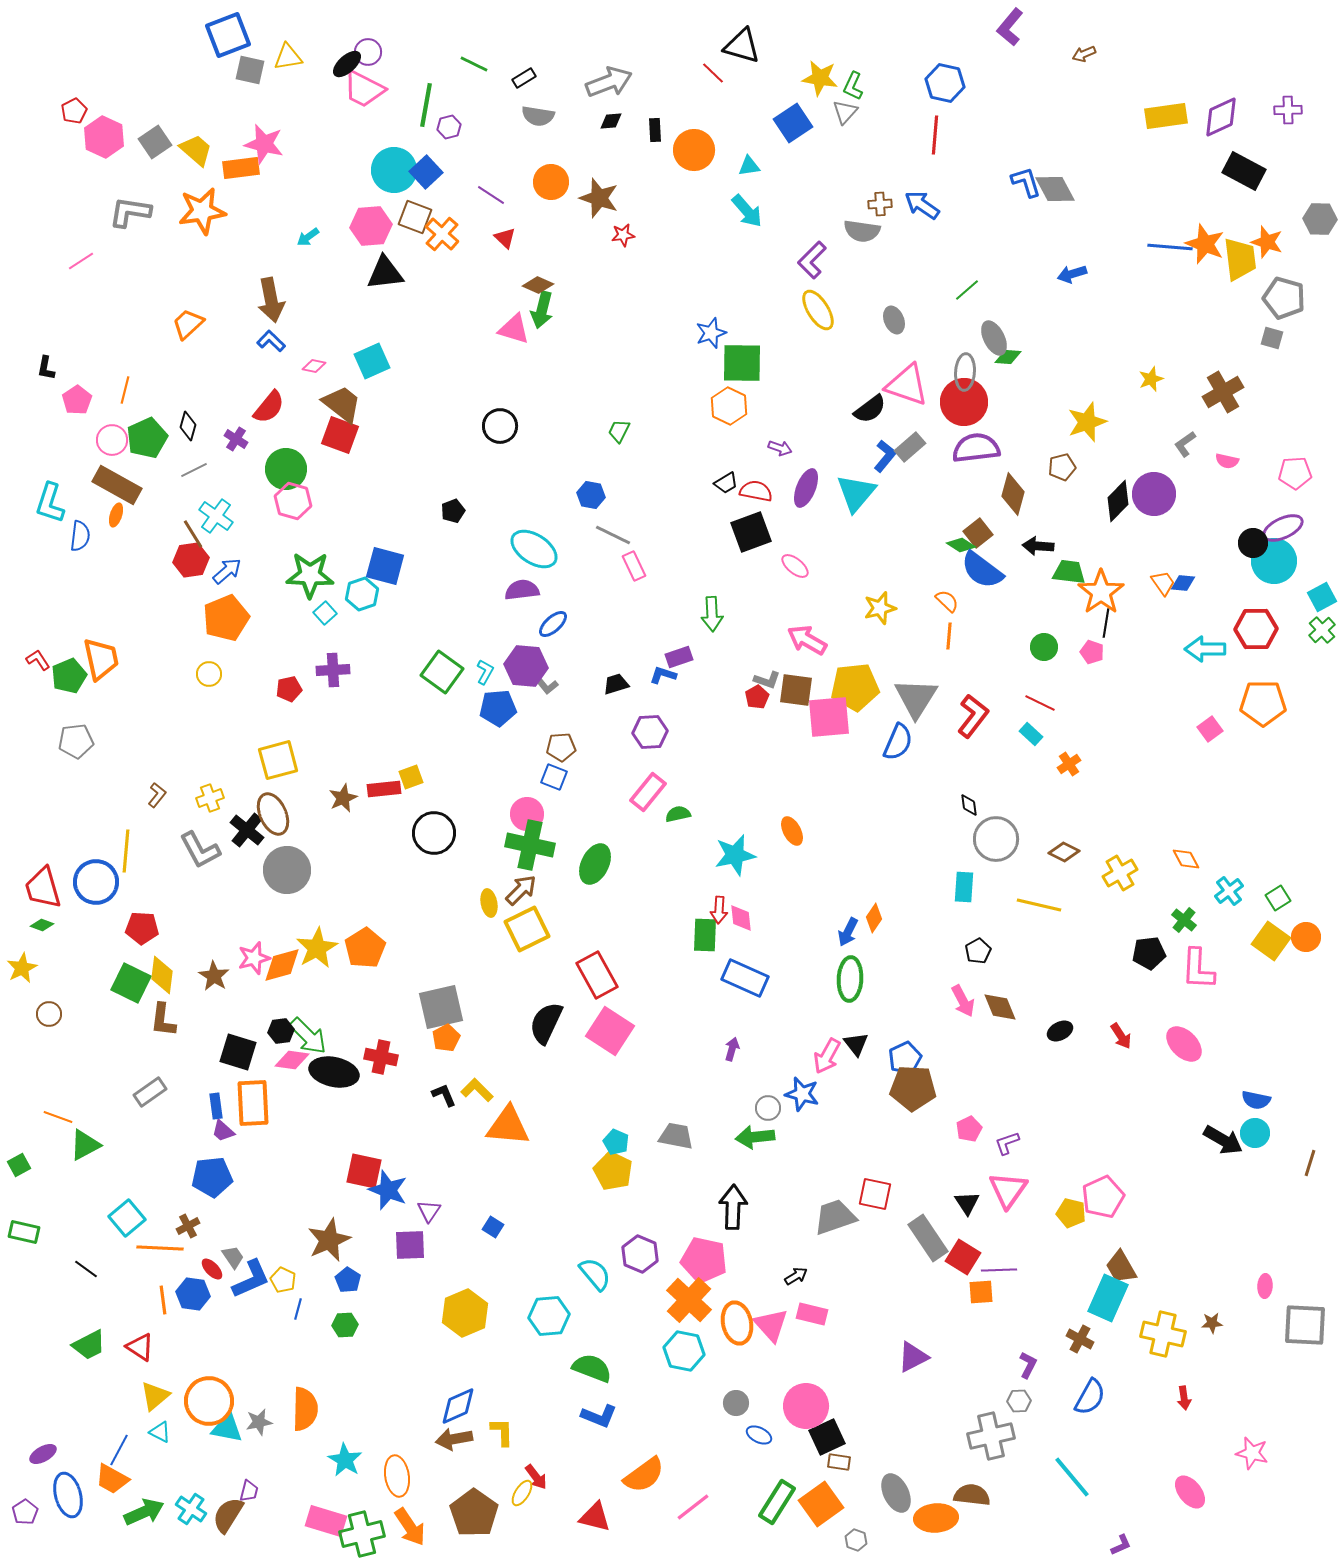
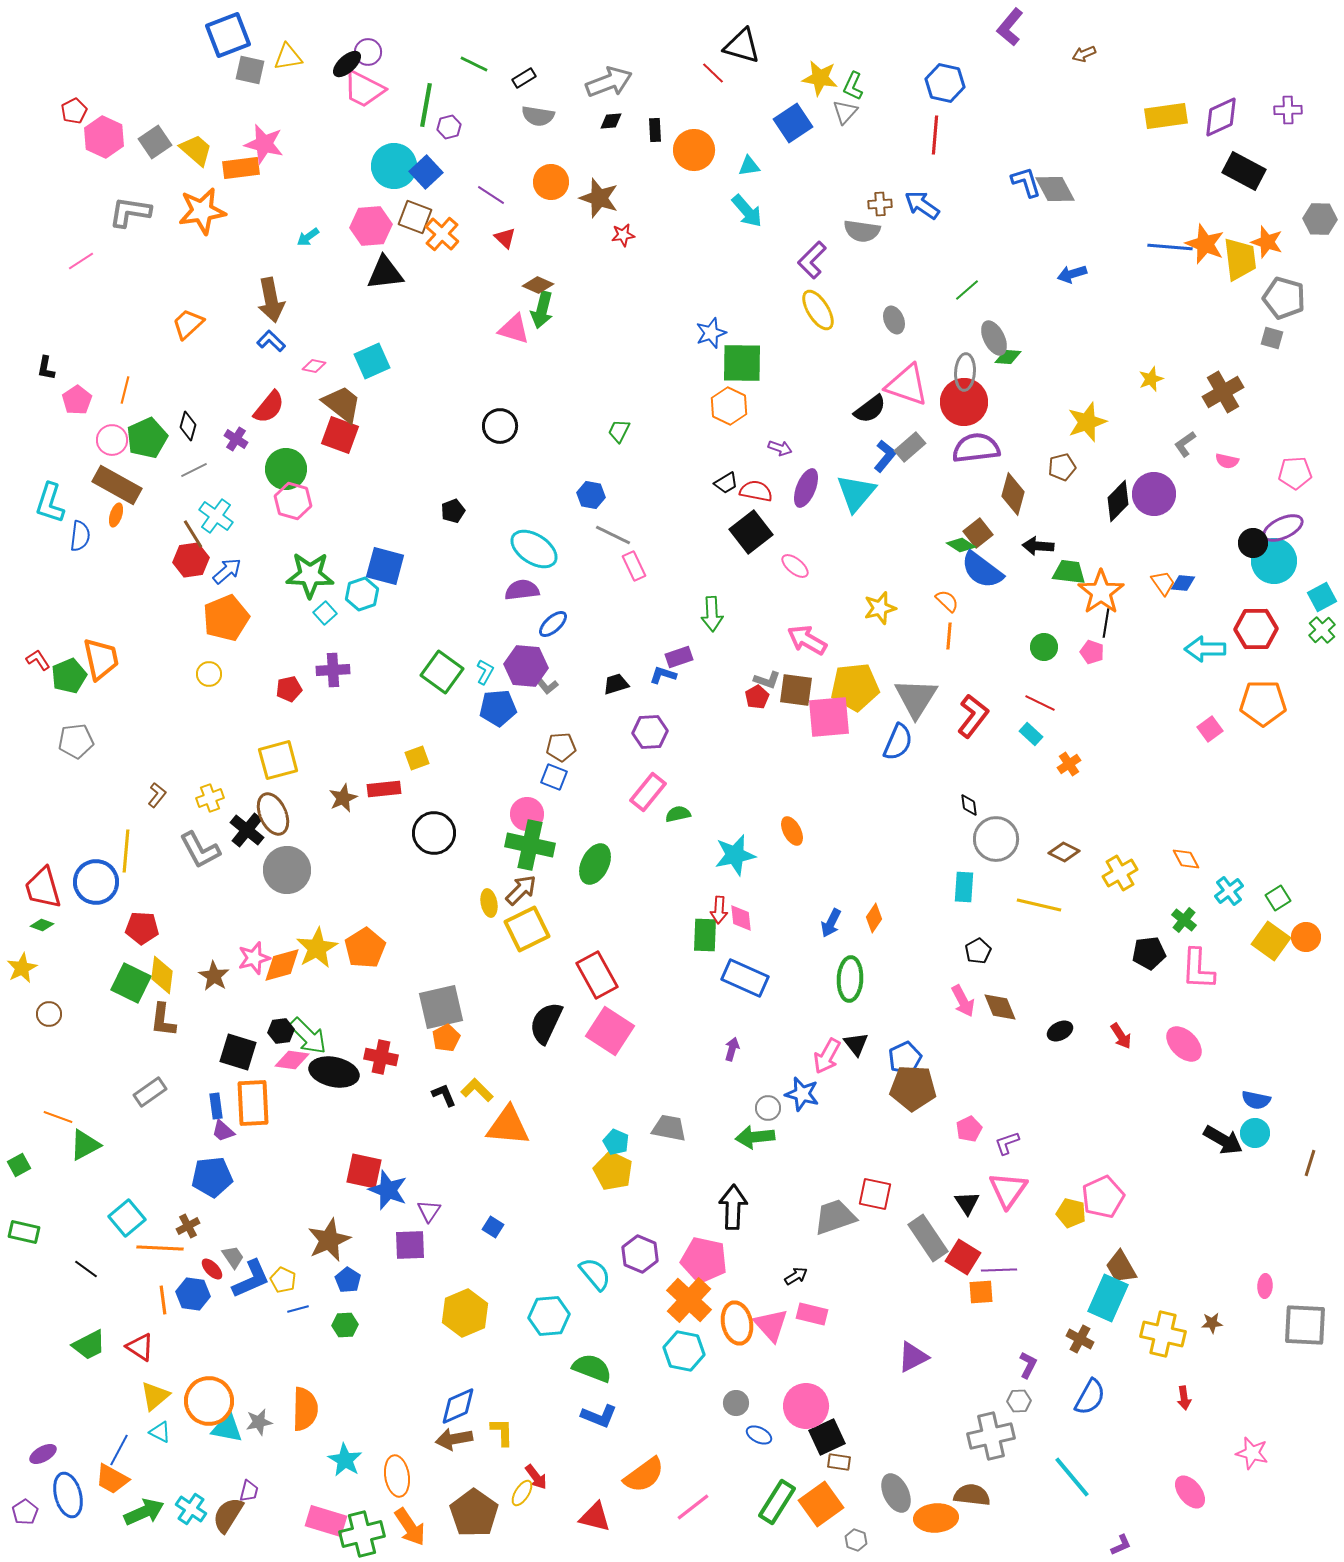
cyan circle at (394, 170): moved 4 px up
black square at (751, 532): rotated 18 degrees counterclockwise
yellow square at (411, 777): moved 6 px right, 19 px up
blue arrow at (848, 932): moved 17 px left, 9 px up
gray trapezoid at (676, 1136): moved 7 px left, 8 px up
blue line at (298, 1309): rotated 60 degrees clockwise
